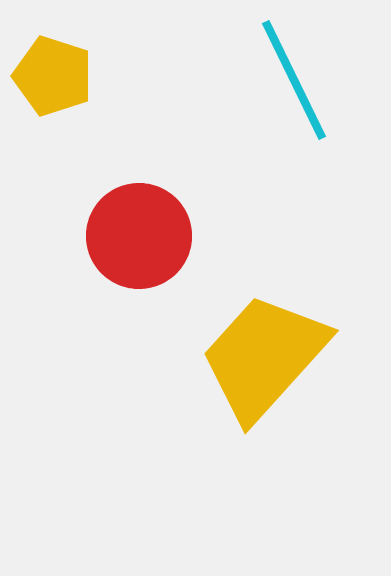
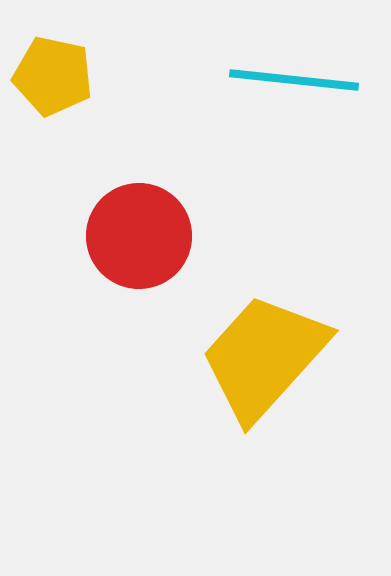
yellow pentagon: rotated 6 degrees counterclockwise
cyan line: rotated 58 degrees counterclockwise
